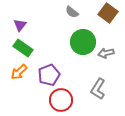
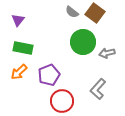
brown square: moved 13 px left
purple triangle: moved 2 px left, 5 px up
green rectangle: rotated 24 degrees counterclockwise
gray arrow: moved 1 px right
gray L-shape: rotated 10 degrees clockwise
red circle: moved 1 px right, 1 px down
